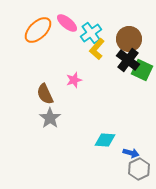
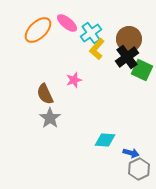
black cross: moved 1 px left, 3 px up; rotated 15 degrees clockwise
